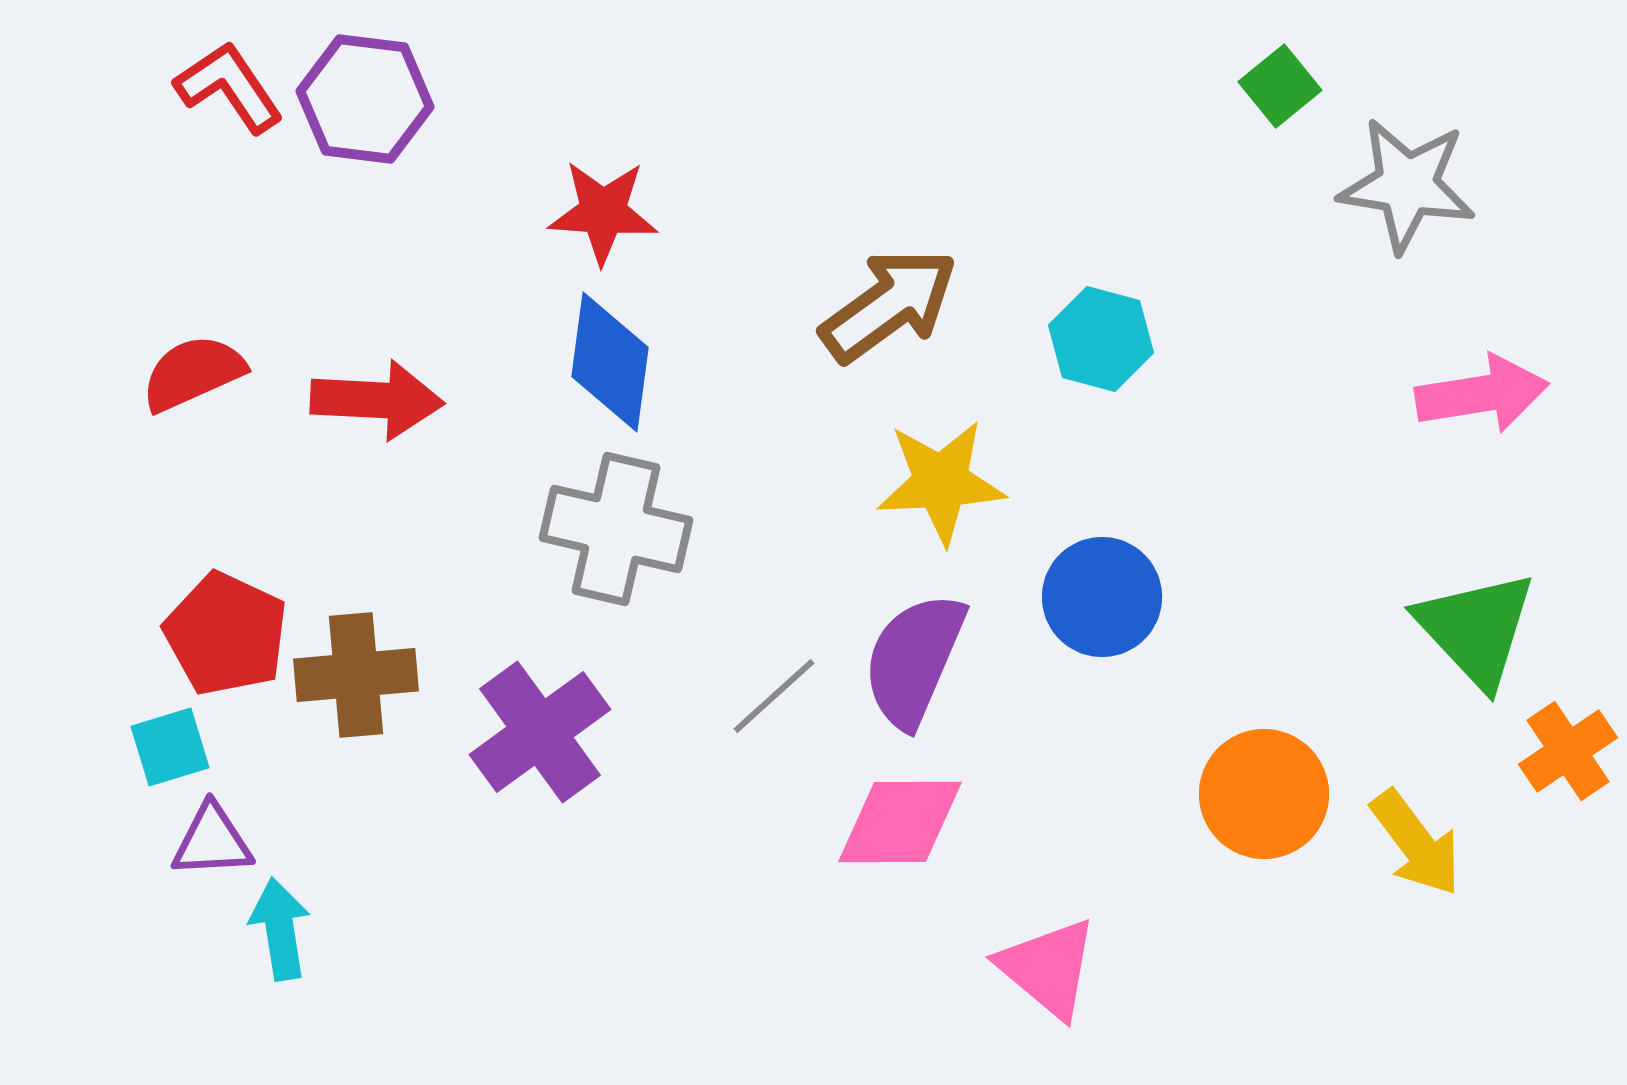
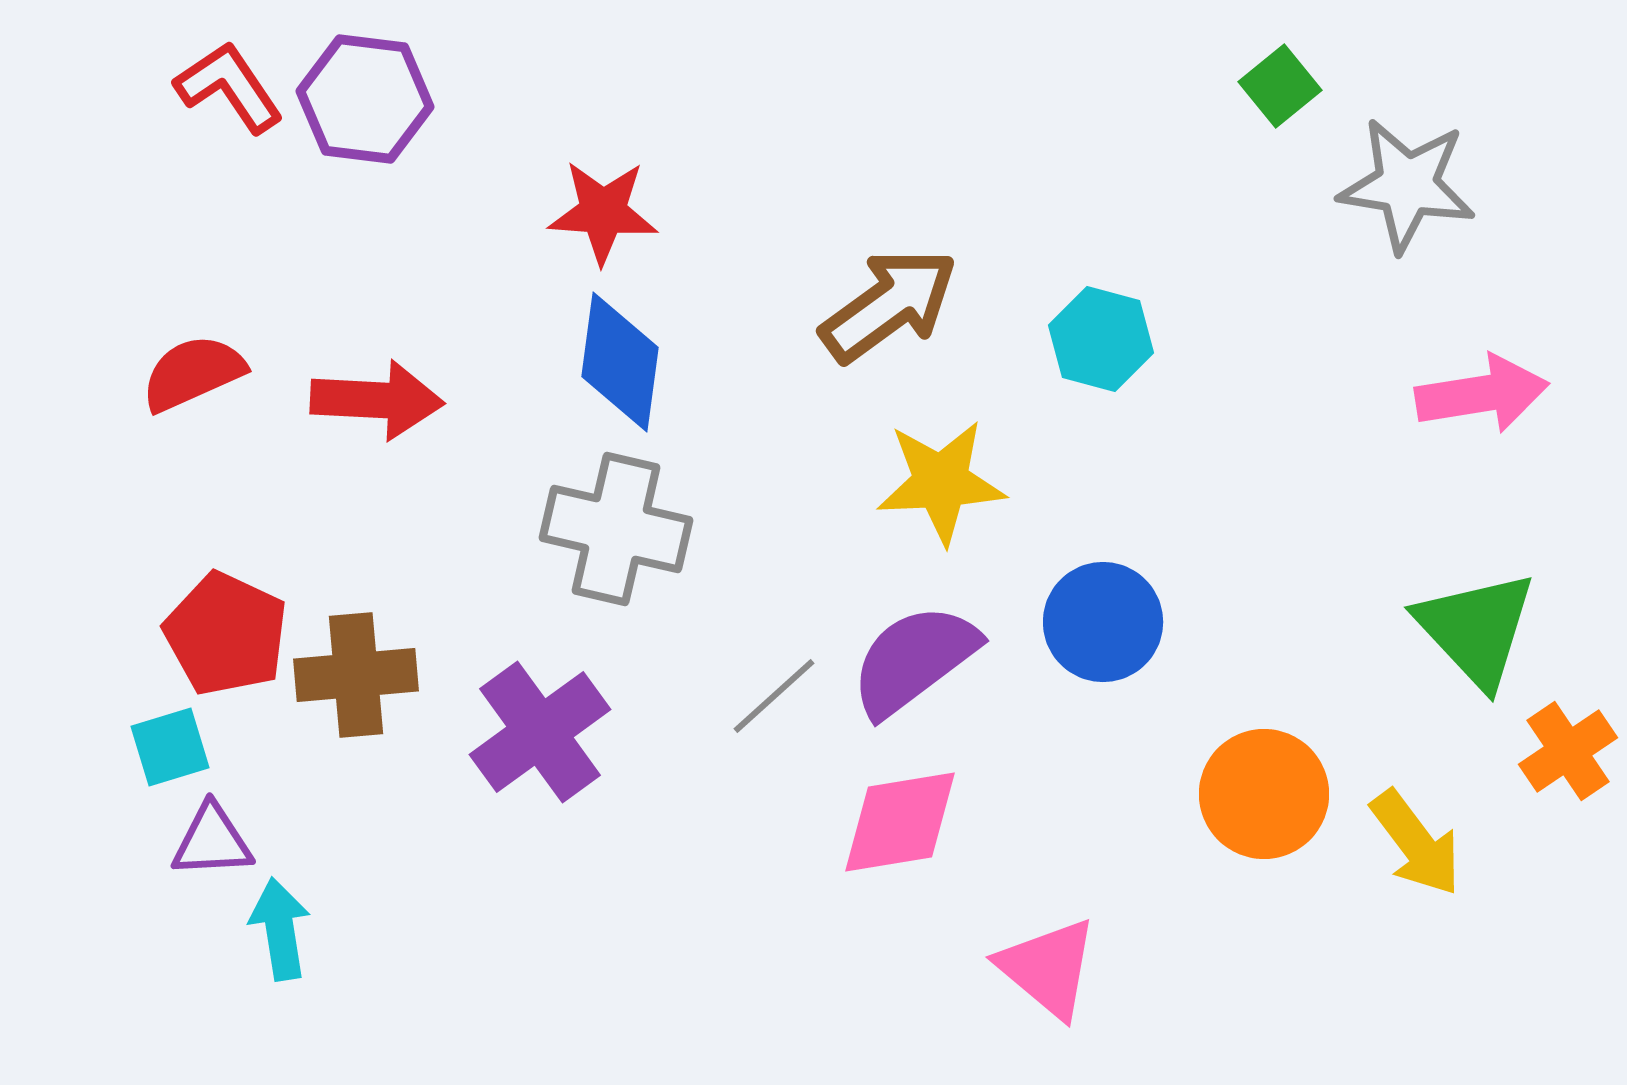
blue diamond: moved 10 px right
blue circle: moved 1 px right, 25 px down
purple semicircle: rotated 30 degrees clockwise
pink diamond: rotated 9 degrees counterclockwise
